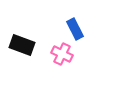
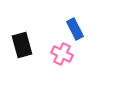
black rectangle: rotated 55 degrees clockwise
